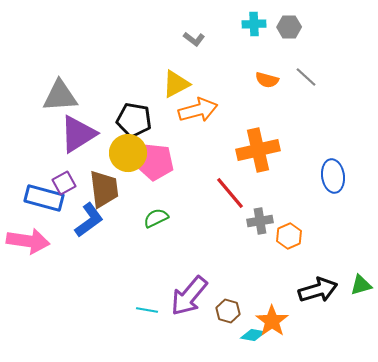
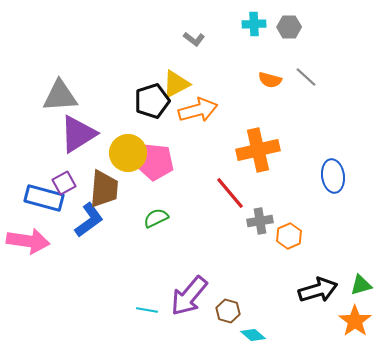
orange semicircle: moved 3 px right
black pentagon: moved 18 px right, 19 px up; rotated 28 degrees counterclockwise
brown trapezoid: rotated 12 degrees clockwise
orange star: moved 83 px right
cyan diamond: rotated 30 degrees clockwise
